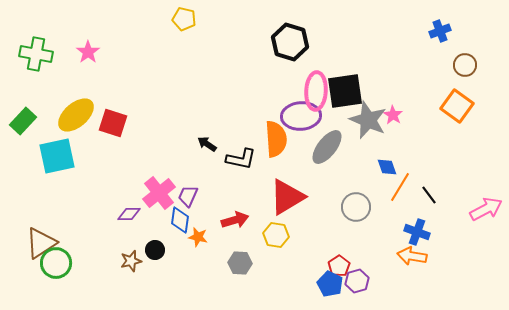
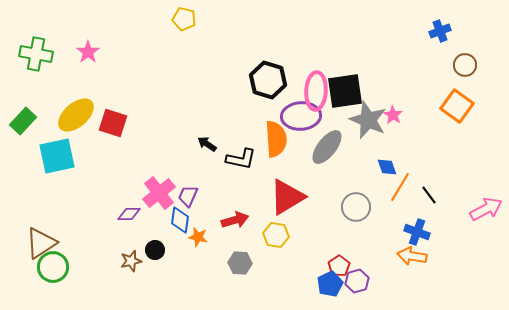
black hexagon at (290, 42): moved 22 px left, 38 px down
green circle at (56, 263): moved 3 px left, 4 px down
blue pentagon at (330, 284): rotated 20 degrees clockwise
